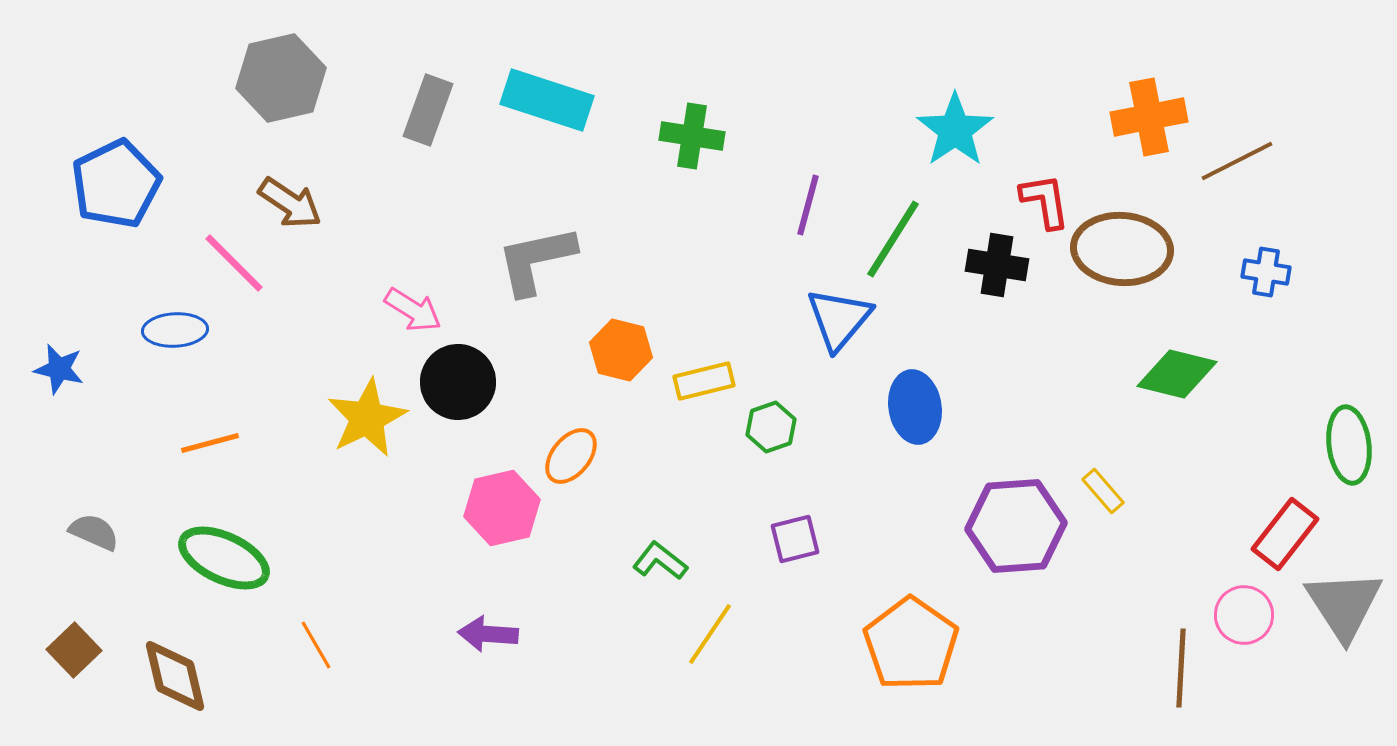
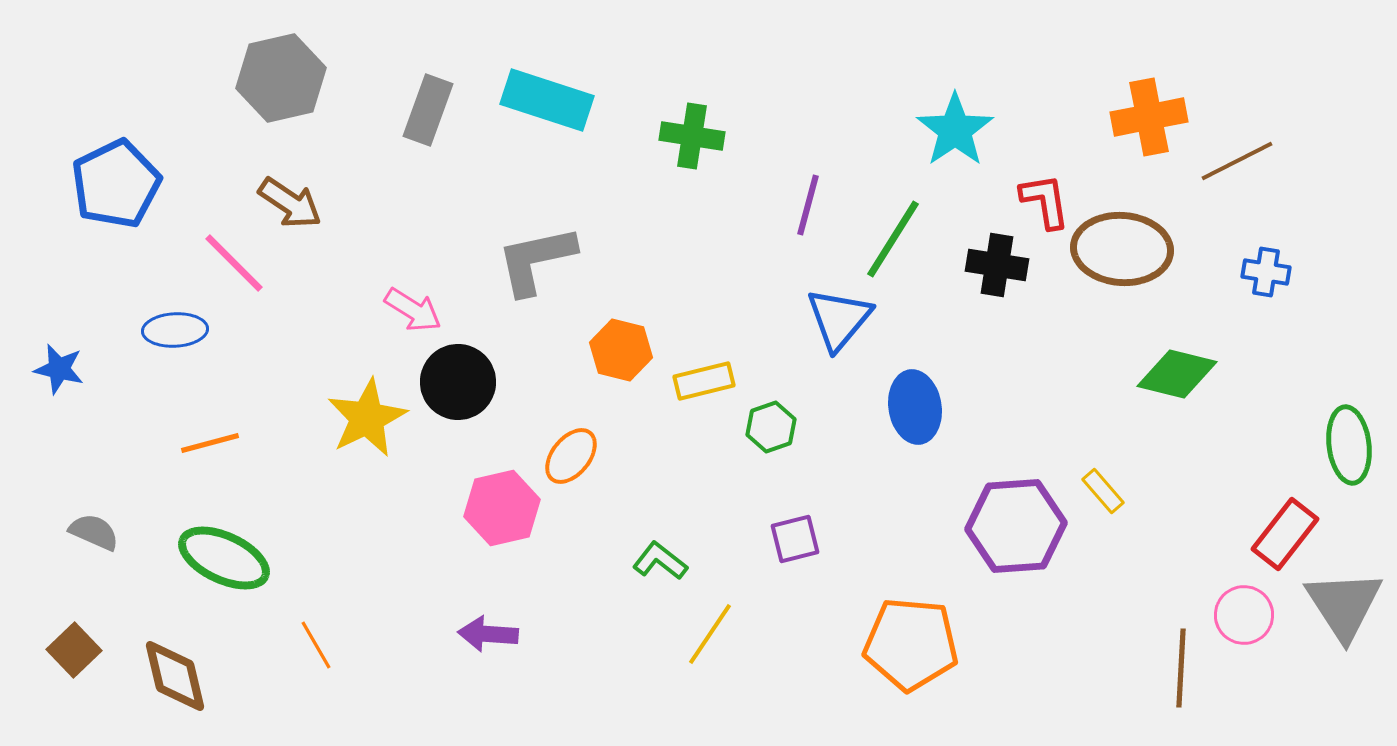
orange pentagon at (911, 644): rotated 30 degrees counterclockwise
